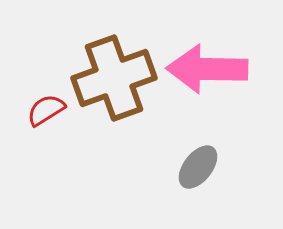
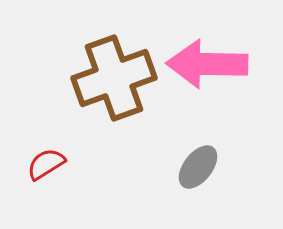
pink arrow: moved 5 px up
red semicircle: moved 54 px down
